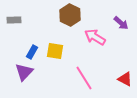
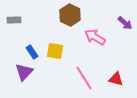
purple arrow: moved 4 px right
blue rectangle: rotated 64 degrees counterclockwise
red triangle: moved 9 px left; rotated 14 degrees counterclockwise
